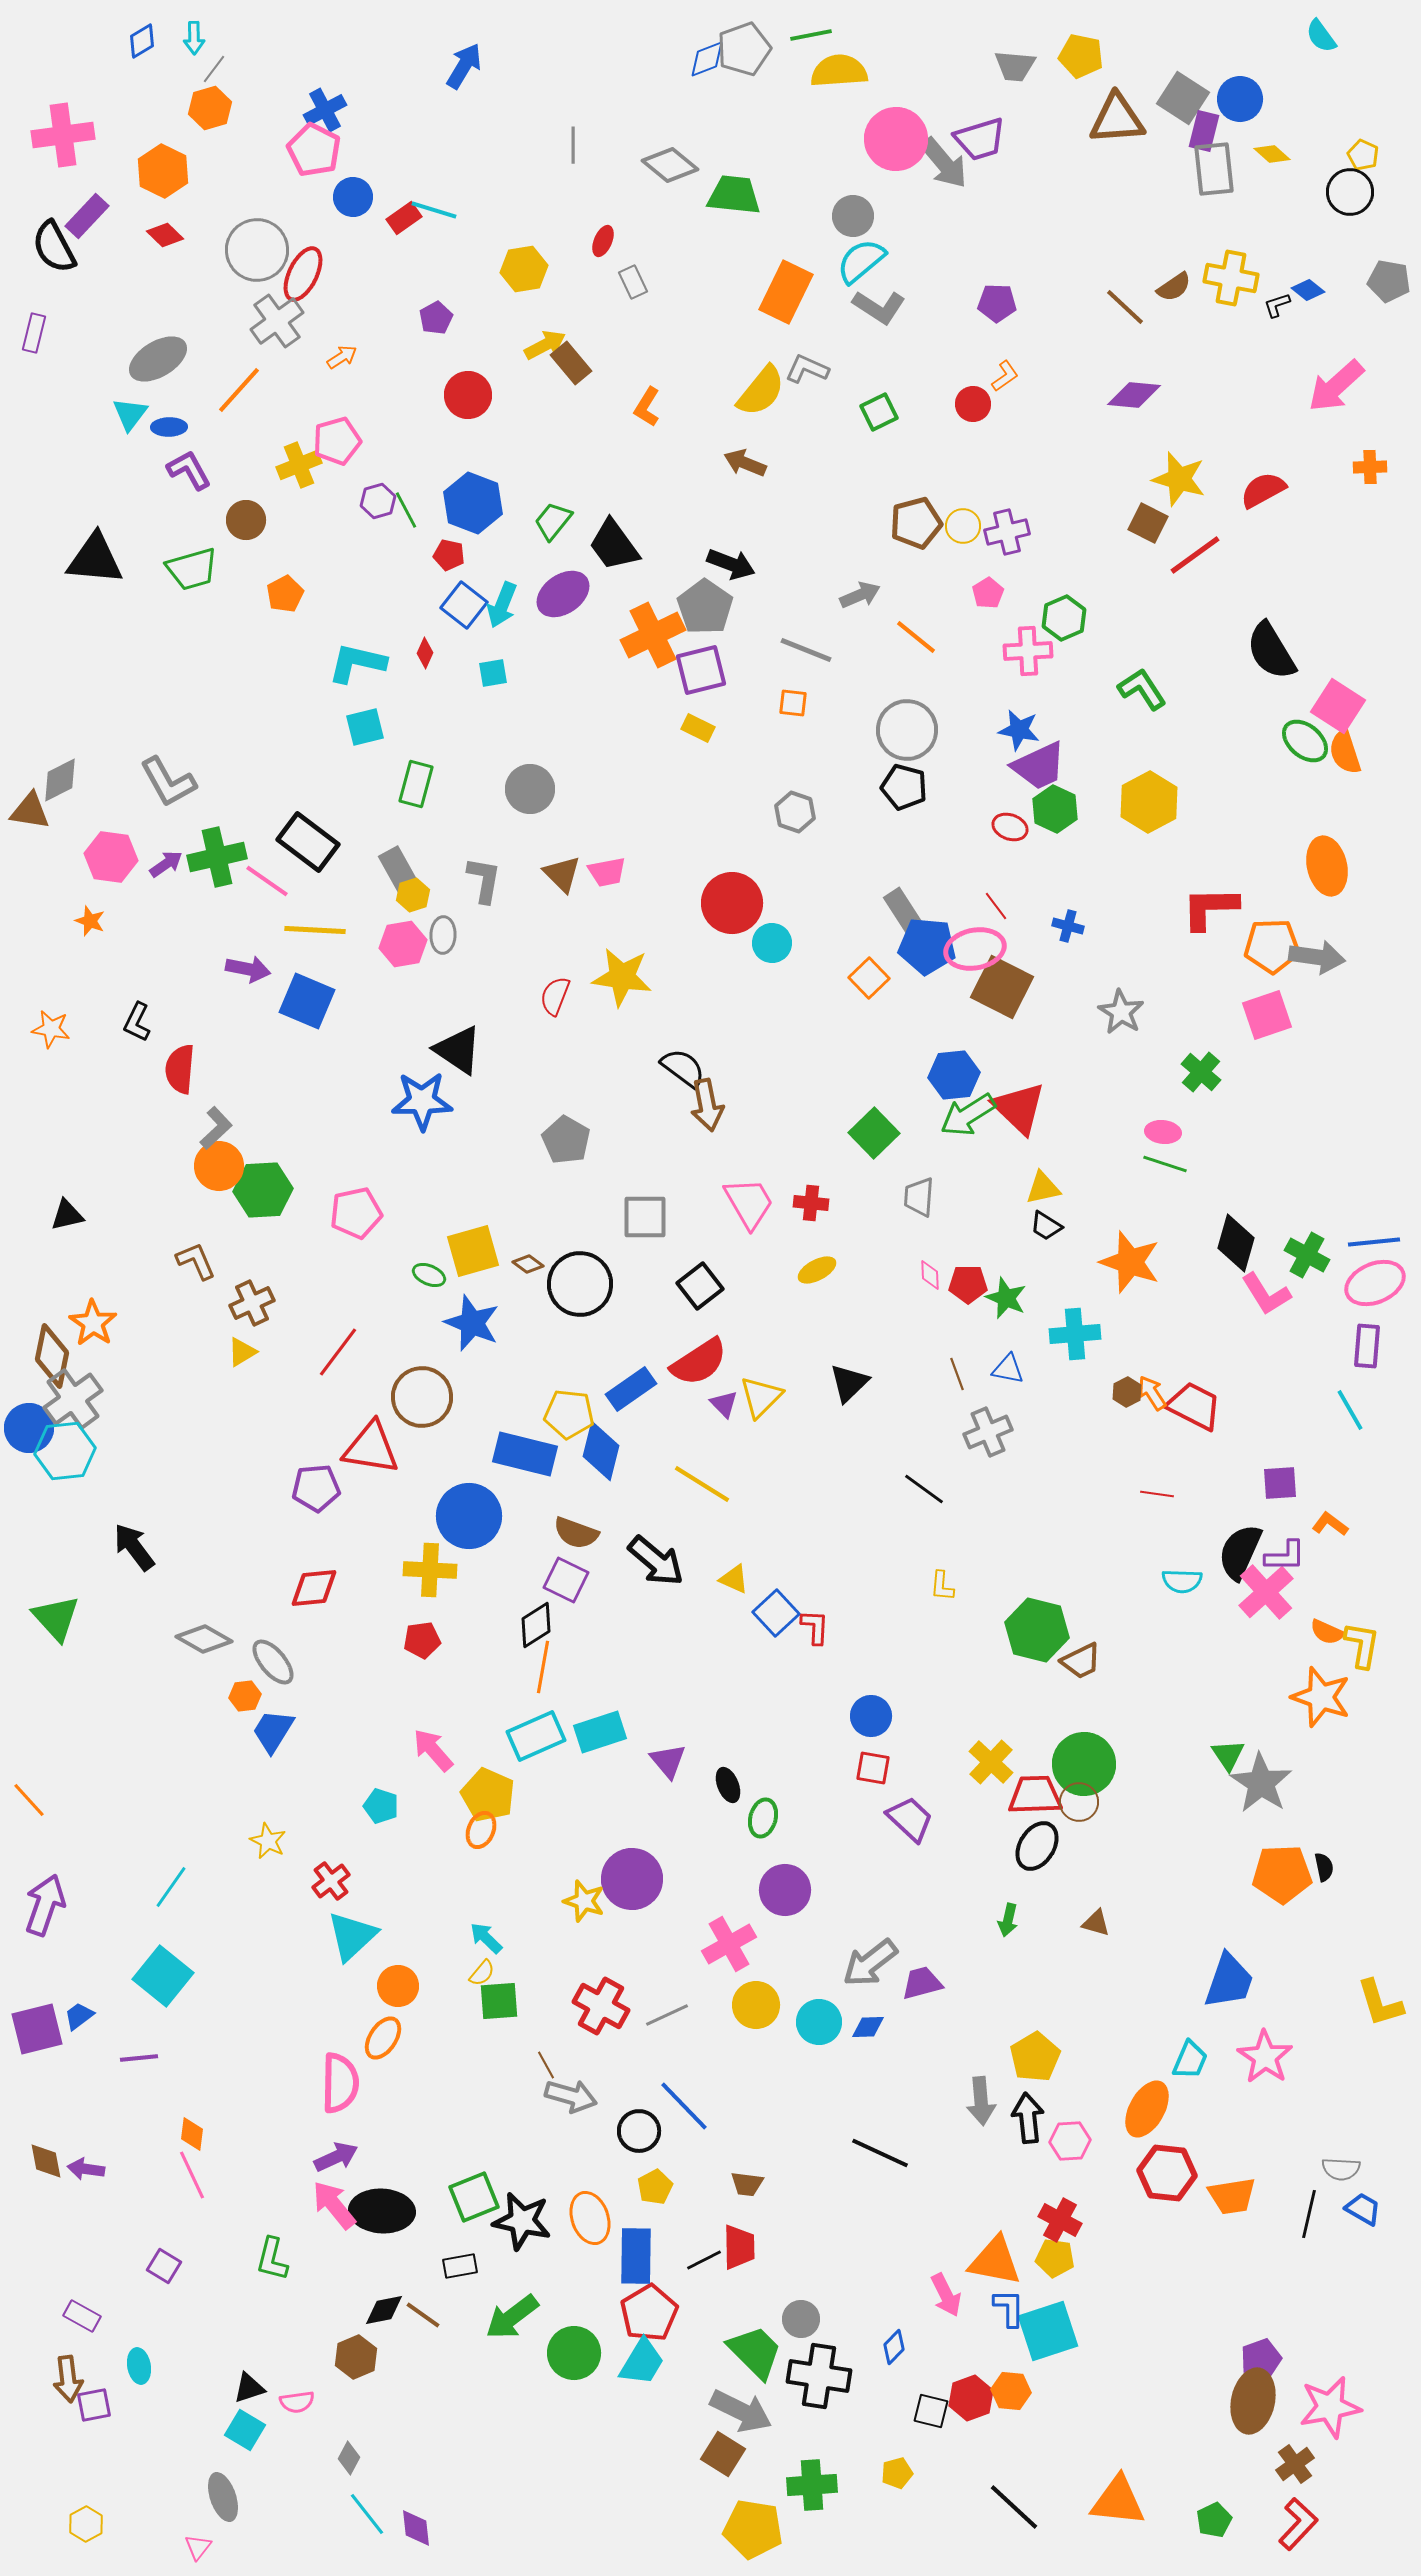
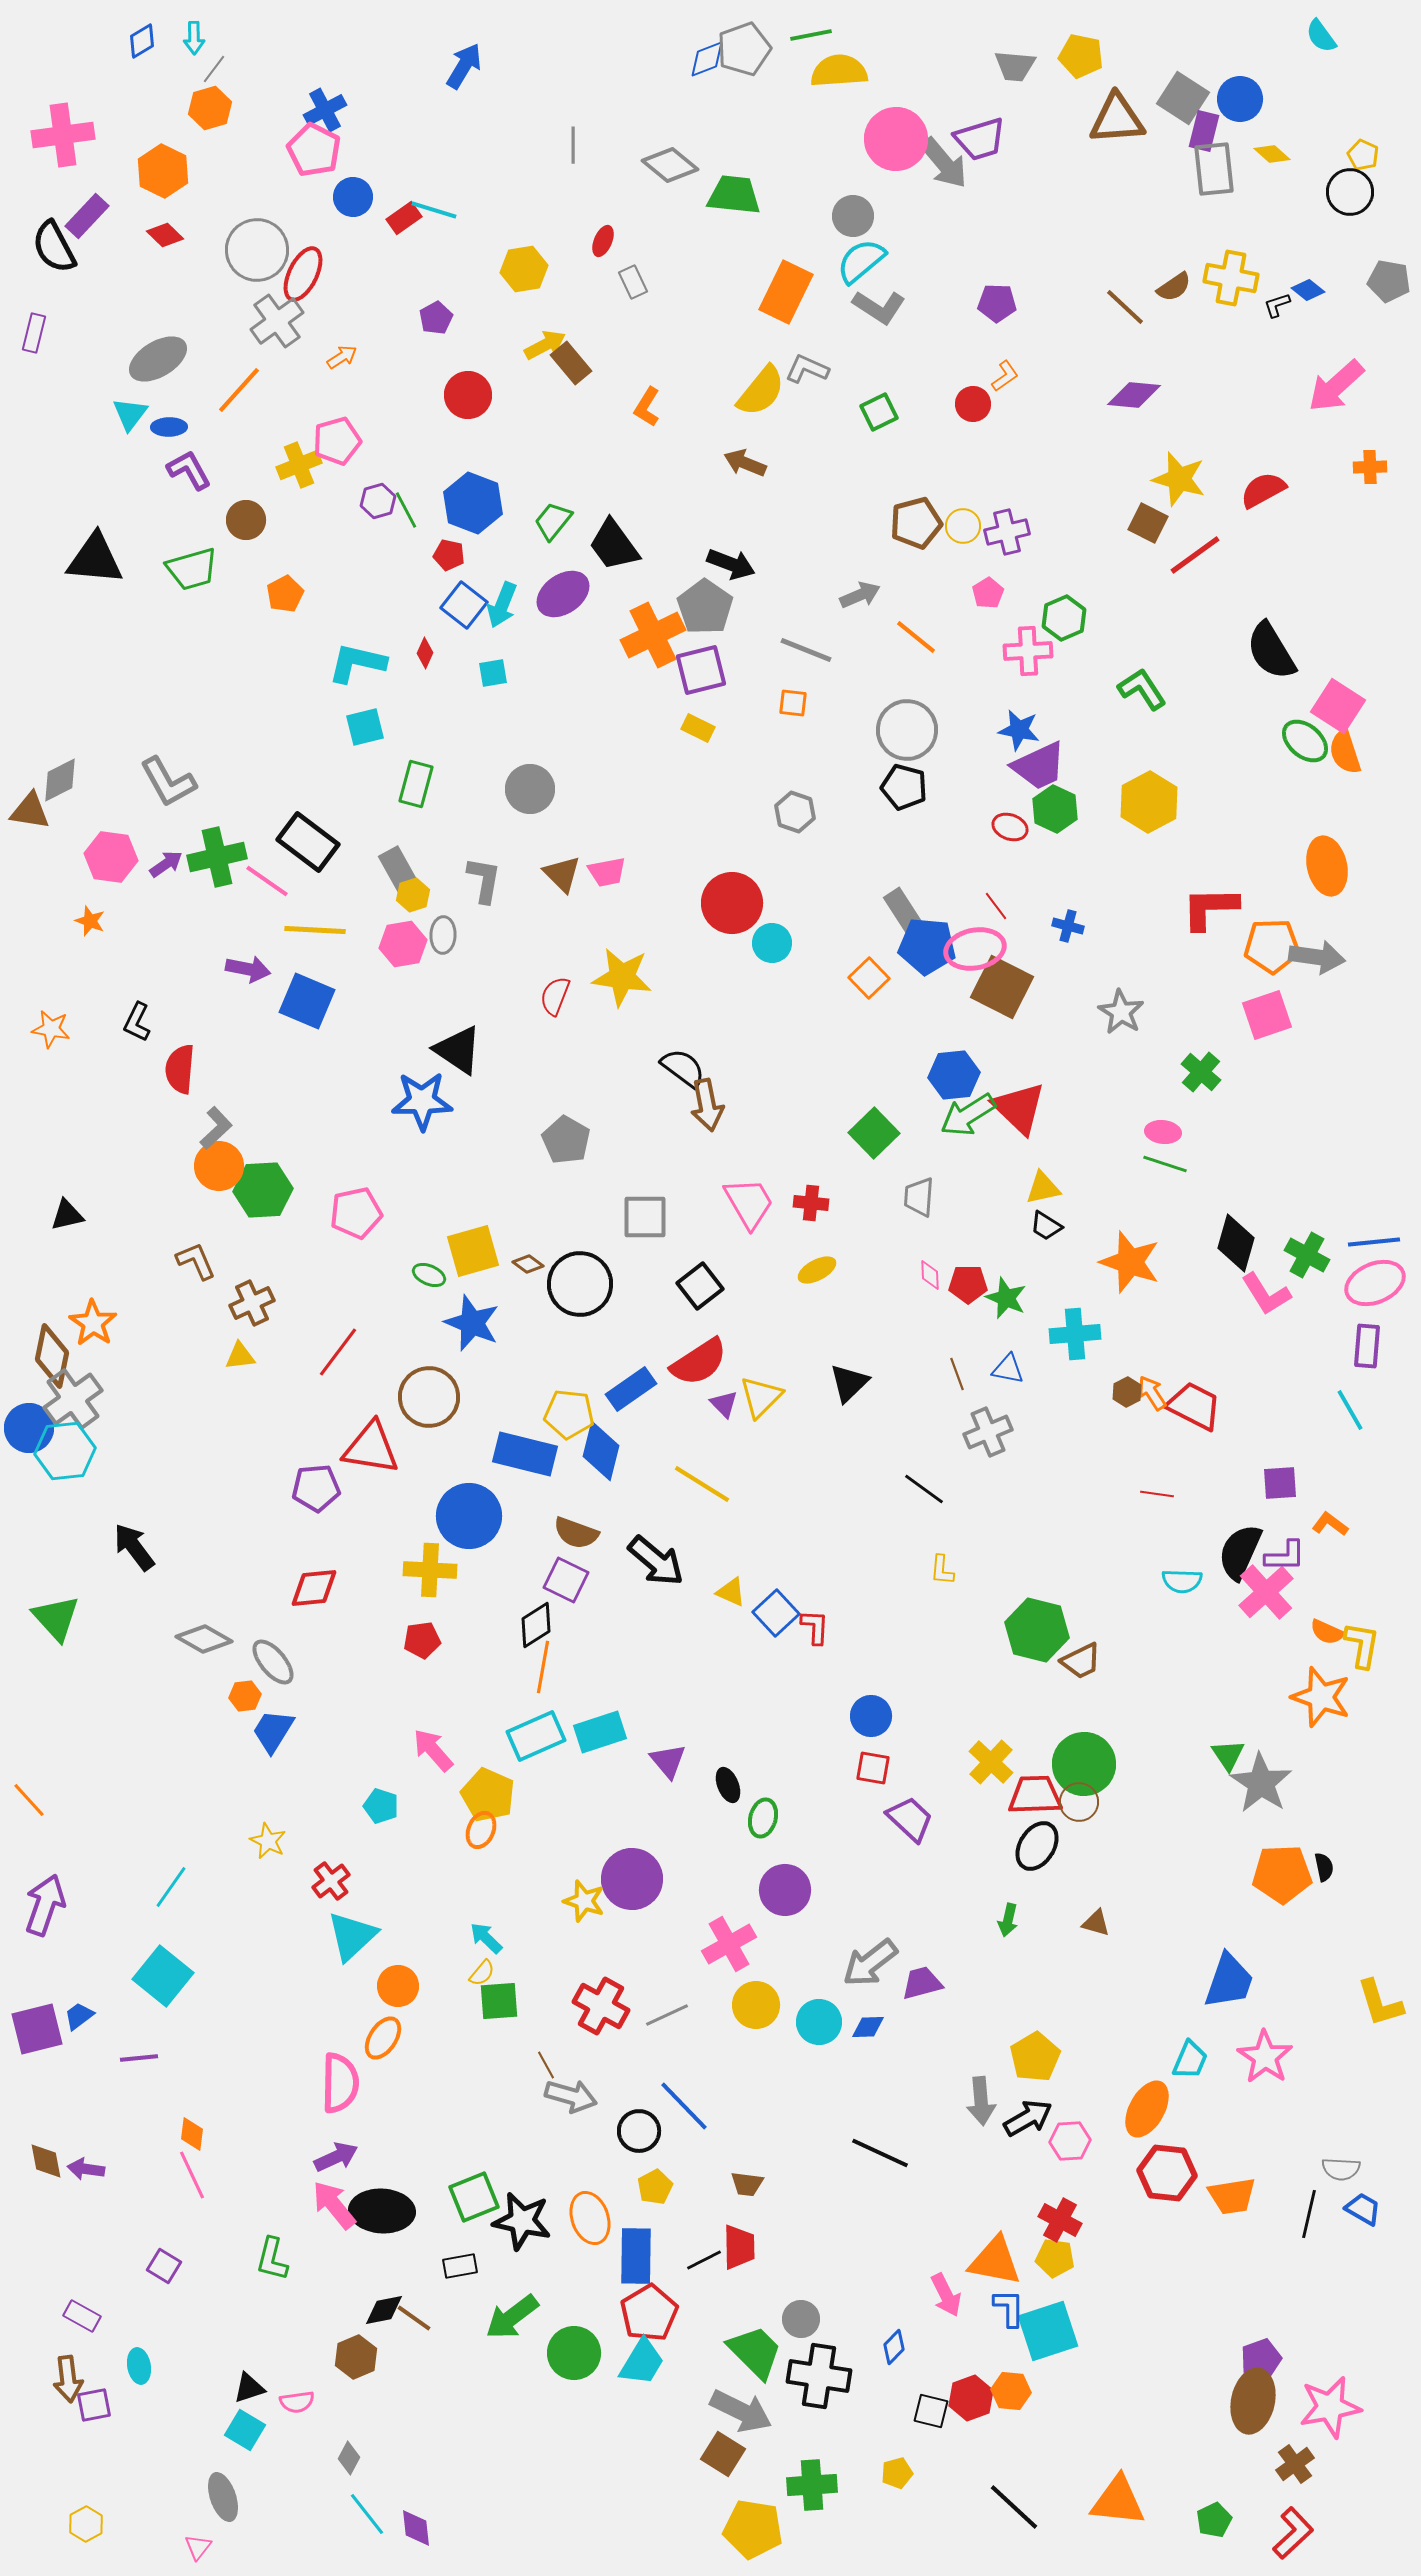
yellow triangle at (242, 1352): moved 2 px left, 4 px down; rotated 24 degrees clockwise
brown circle at (422, 1397): moved 7 px right
yellow triangle at (734, 1579): moved 3 px left, 13 px down
yellow L-shape at (942, 1586): moved 16 px up
black arrow at (1028, 2118): rotated 66 degrees clockwise
brown line at (423, 2315): moved 9 px left, 3 px down
red L-shape at (1298, 2524): moved 5 px left, 9 px down; rotated 4 degrees clockwise
